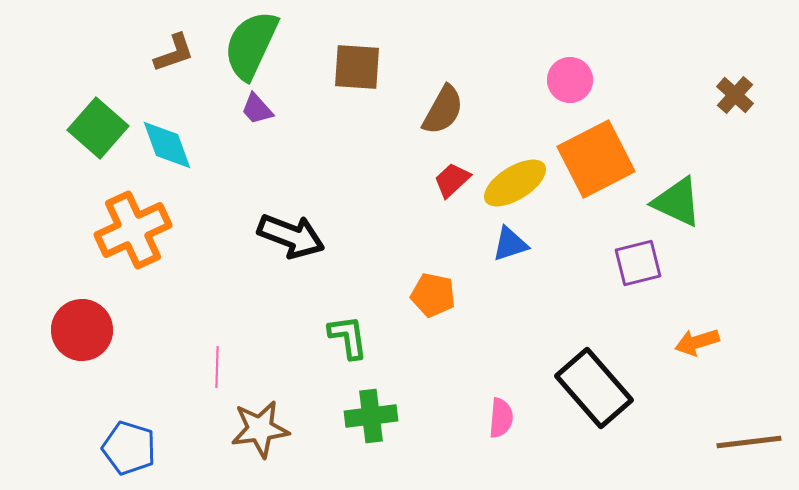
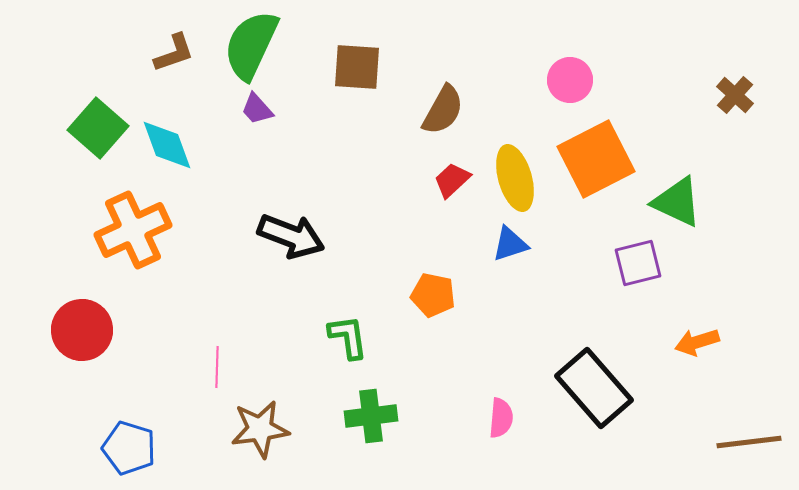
yellow ellipse: moved 5 px up; rotated 74 degrees counterclockwise
